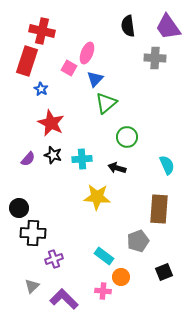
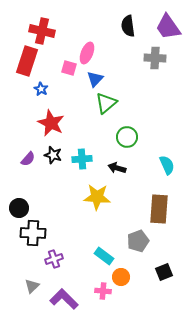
pink square: rotated 14 degrees counterclockwise
